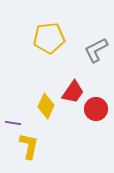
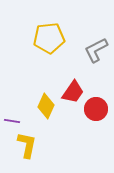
purple line: moved 1 px left, 2 px up
yellow L-shape: moved 2 px left, 1 px up
